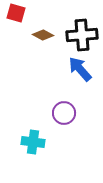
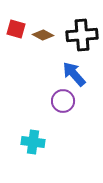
red square: moved 16 px down
blue arrow: moved 6 px left, 5 px down
purple circle: moved 1 px left, 12 px up
